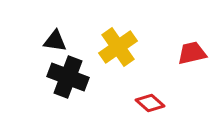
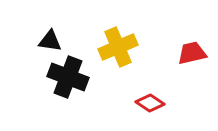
black triangle: moved 5 px left
yellow cross: rotated 12 degrees clockwise
red diamond: rotated 8 degrees counterclockwise
